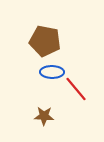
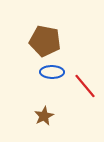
red line: moved 9 px right, 3 px up
brown star: rotated 30 degrees counterclockwise
